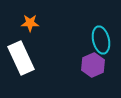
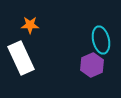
orange star: moved 2 px down
purple hexagon: moved 1 px left
